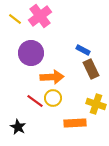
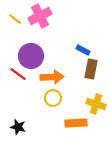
pink cross: rotated 10 degrees clockwise
purple circle: moved 3 px down
brown rectangle: rotated 36 degrees clockwise
red line: moved 17 px left, 27 px up
orange rectangle: moved 1 px right
black star: rotated 14 degrees counterclockwise
